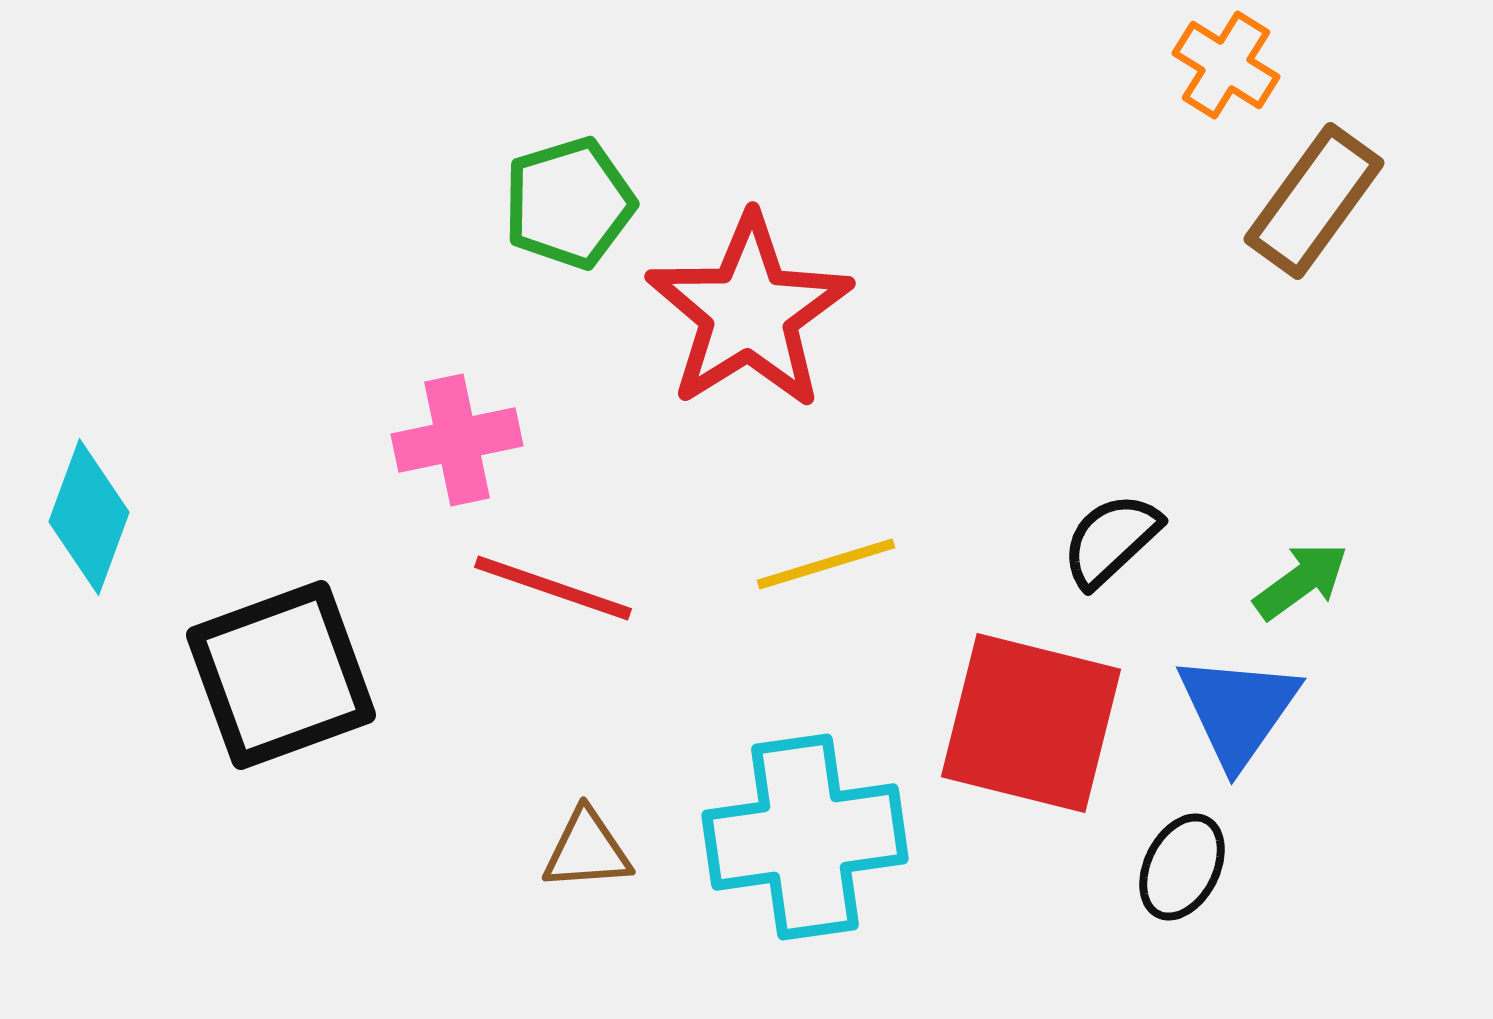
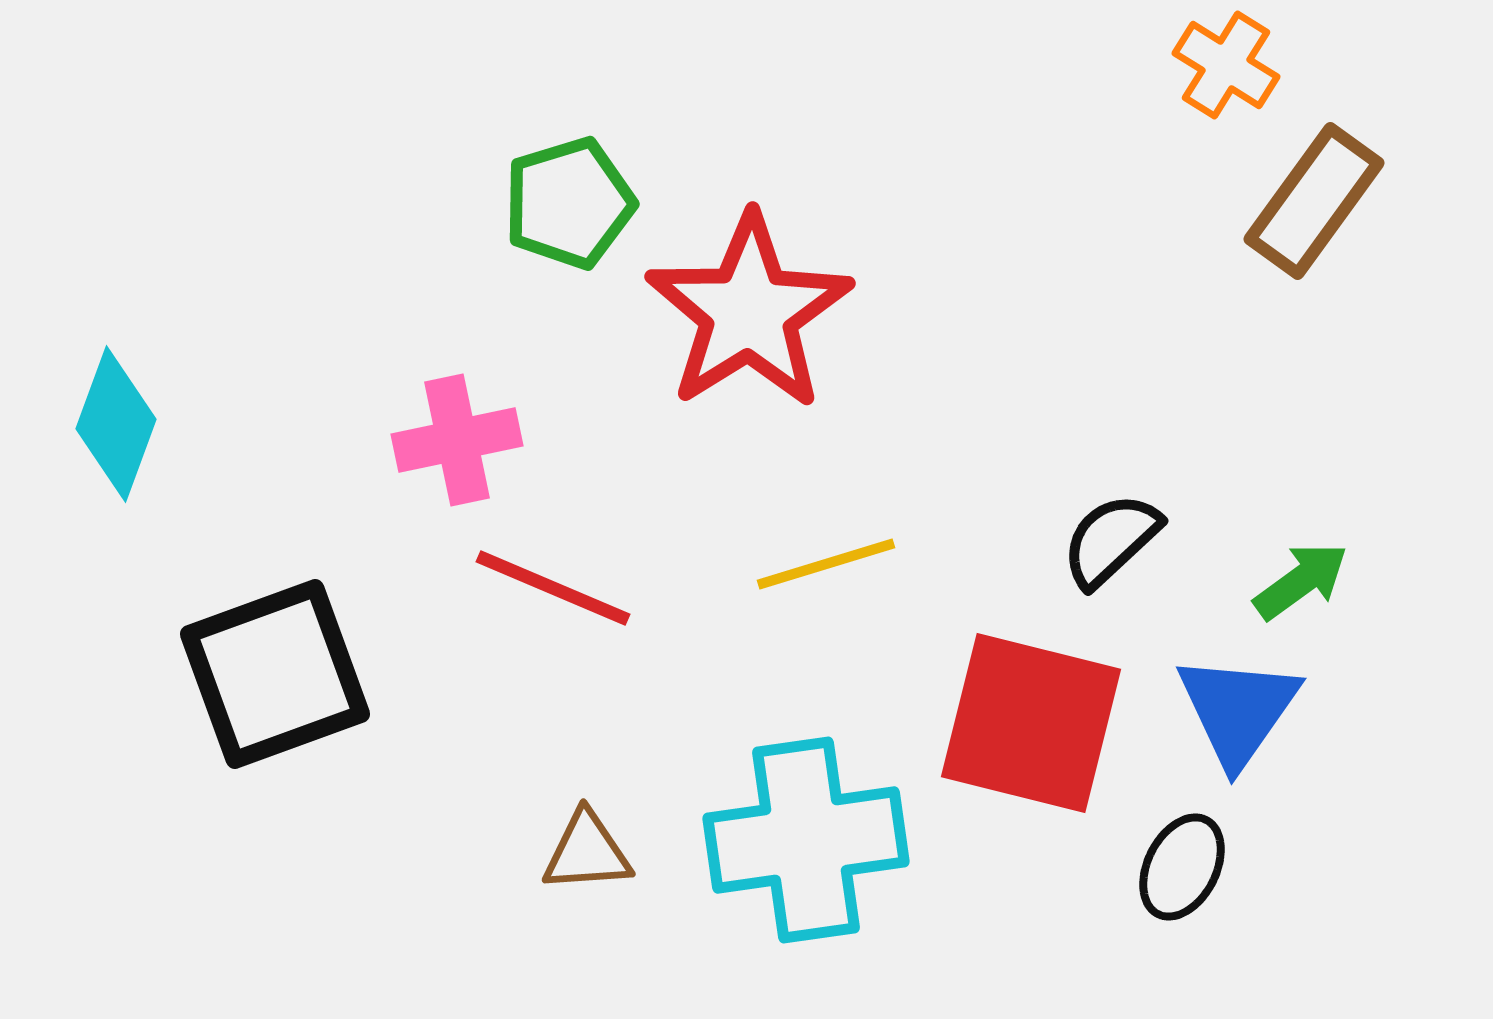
cyan diamond: moved 27 px right, 93 px up
red line: rotated 4 degrees clockwise
black square: moved 6 px left, 1 px up
cyan cross: moved 1 px right, 3 px down
brown triangle: moved 2 px down
